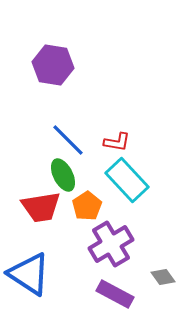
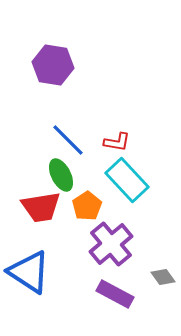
green ellipse: moved 2 px left
purple cross: rotated 9 degrees counterclockwise
blue triangle: moved 2 px up
